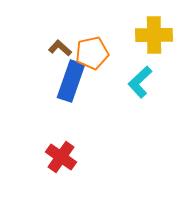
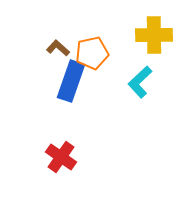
brown L-shape: moved 2 px left
